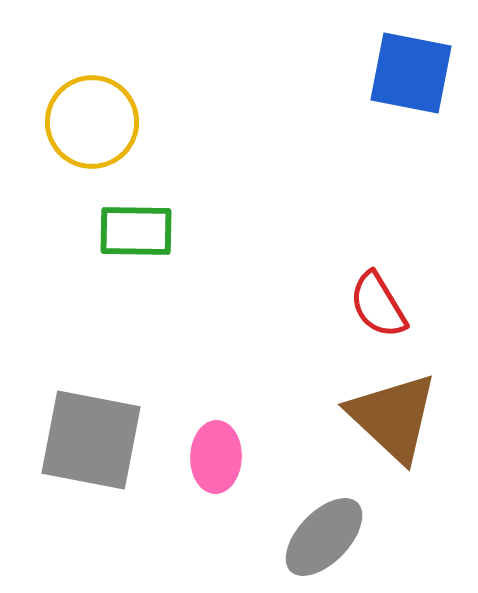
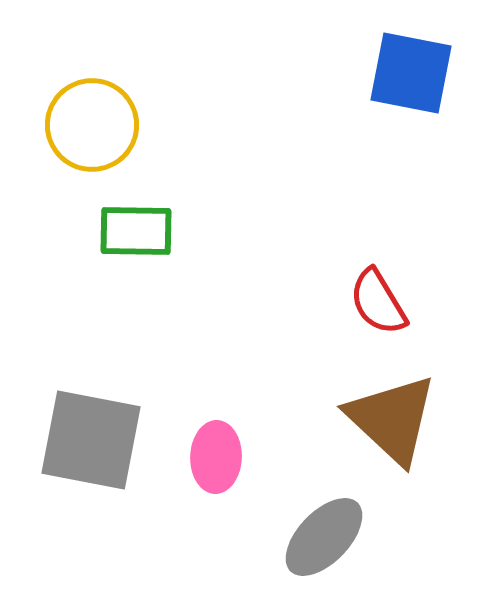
yellow circle: moved 3 px down
red semicircle: moved 3 px up
brown triangle: moved 1 px left, 2 px down
